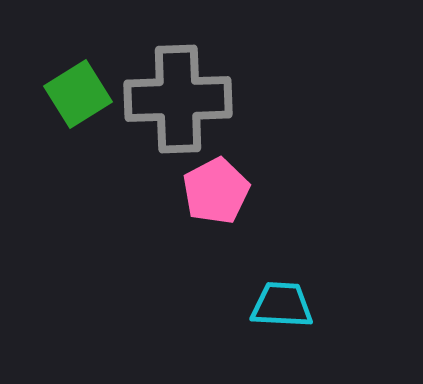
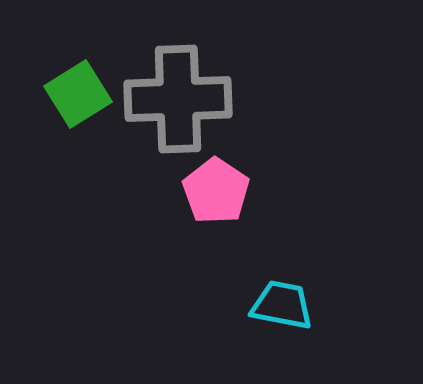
pink pentagon: rotated 10 degrees counterclockwise
cyan trapezoid: rotated 8 degrees clockwise
